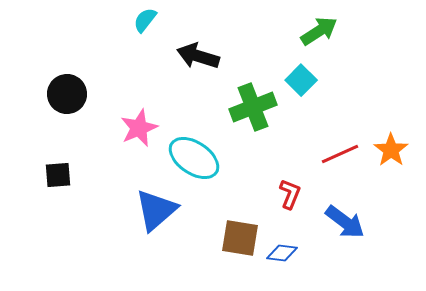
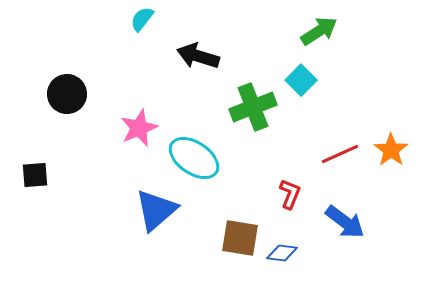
cyan semicircle: moved 3 px left, 1 px up
black square: moved 23 px left
